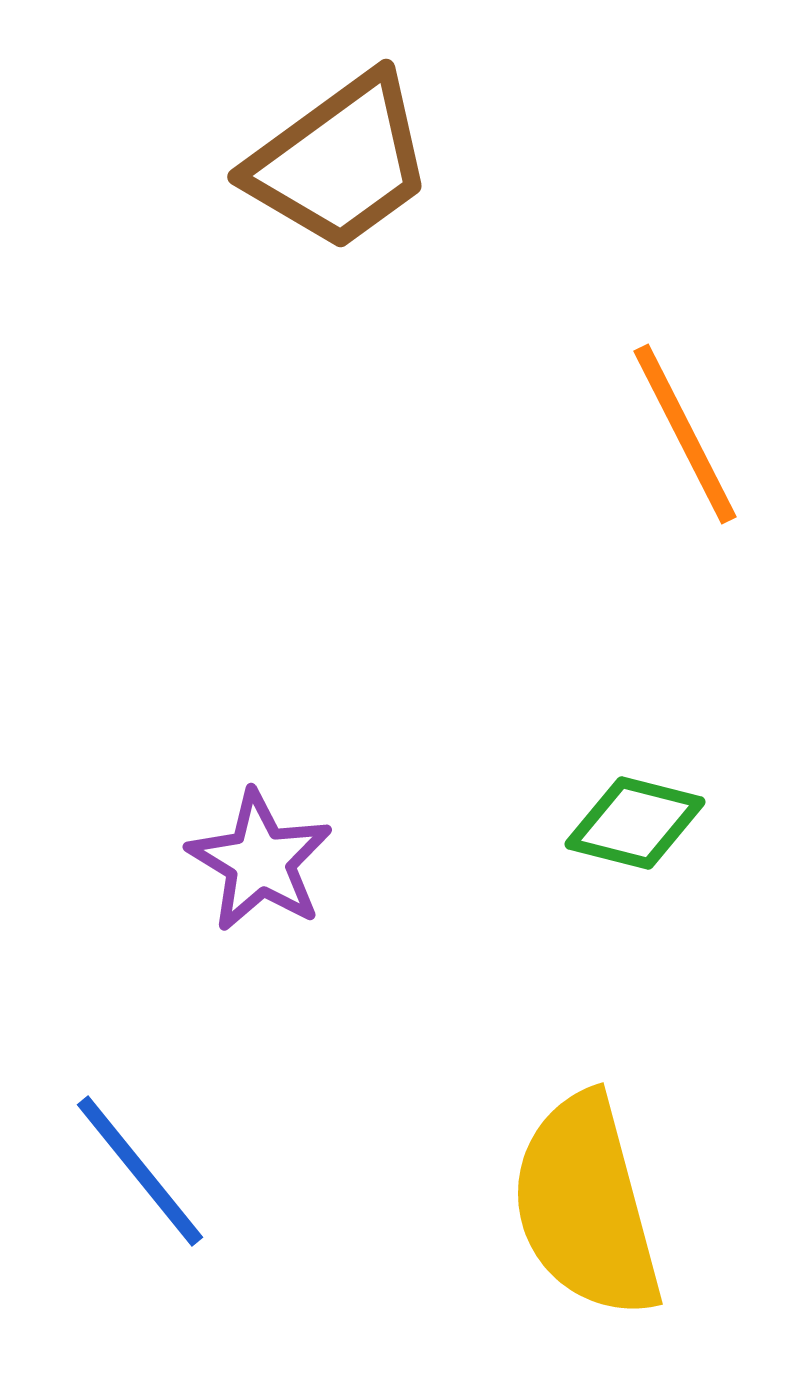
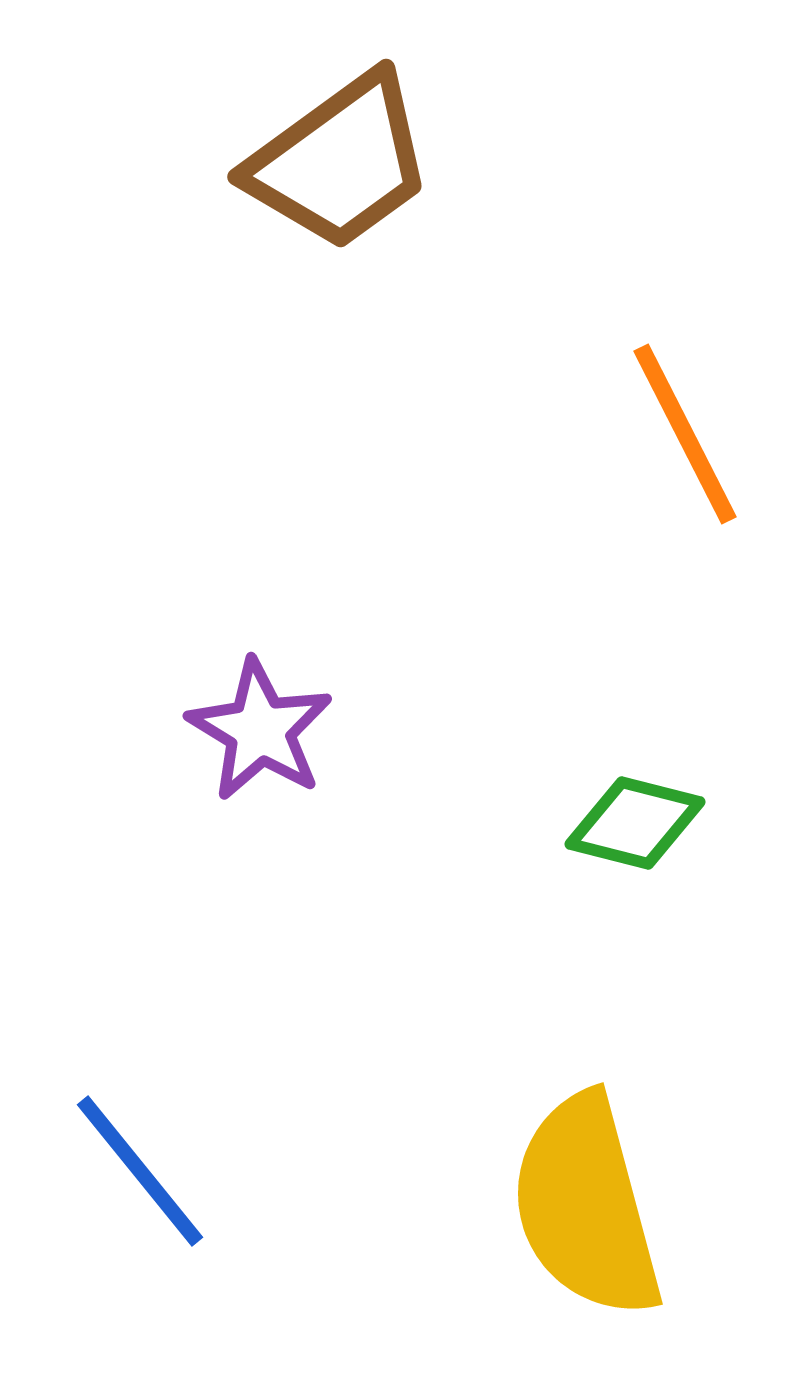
purple star: moved 131 px up
